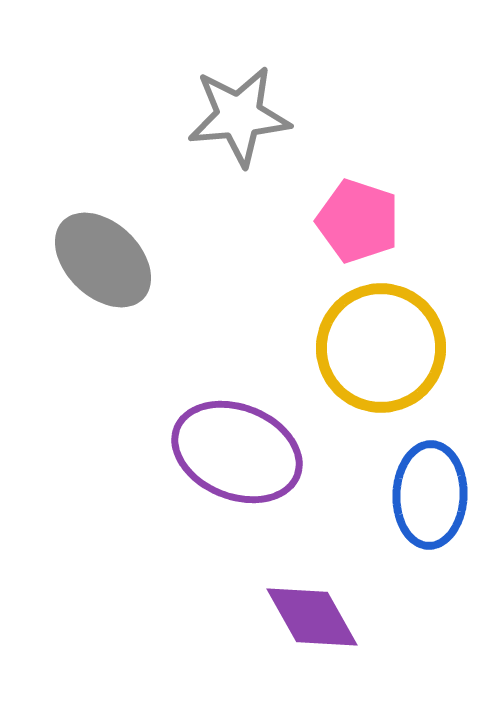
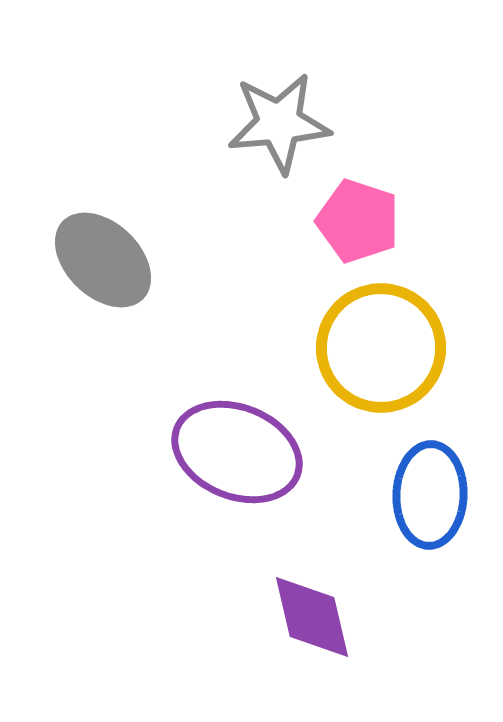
gray star: moved 40 px right, 7 px down
purple diamond: rotated 16 degrees clockwise
